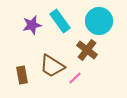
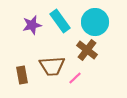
cyan circle: moved 4 px left, 1 px down
brown trapezoid: rotated 36 degrees counterclockwise
